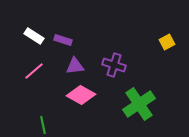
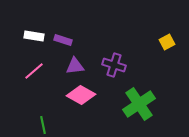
white rectangle: rotated 24 degrees counterclockwise
